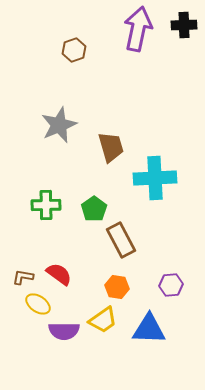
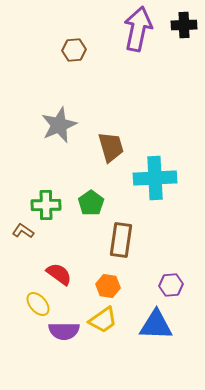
brown hexagon: rotated 15 degrees clockwise
green pentagon: moved 3 px left, 6 px up
brown rectangle: rotated 36 degrees clockwise
brown L-shape: moved 46 px up; rotated 25 degrees clockwise
orange hexagon: moved 9 px left, 1 px up
yellow ellipse: rotated 15 degrees clockwise
blue triangle: moved 7 px right, 4 px up
